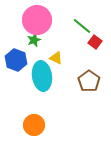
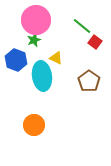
pink circle: moved 1 px left
